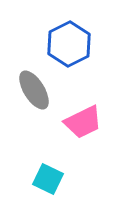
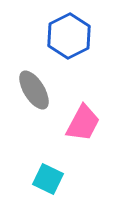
blue hexagon: moved 8 px up
pink trapezoid: moved 1 px down; rotated 36 degrees counterclockwise
